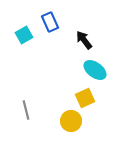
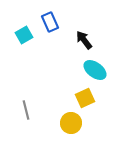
yellow circle: moved 2 px down
